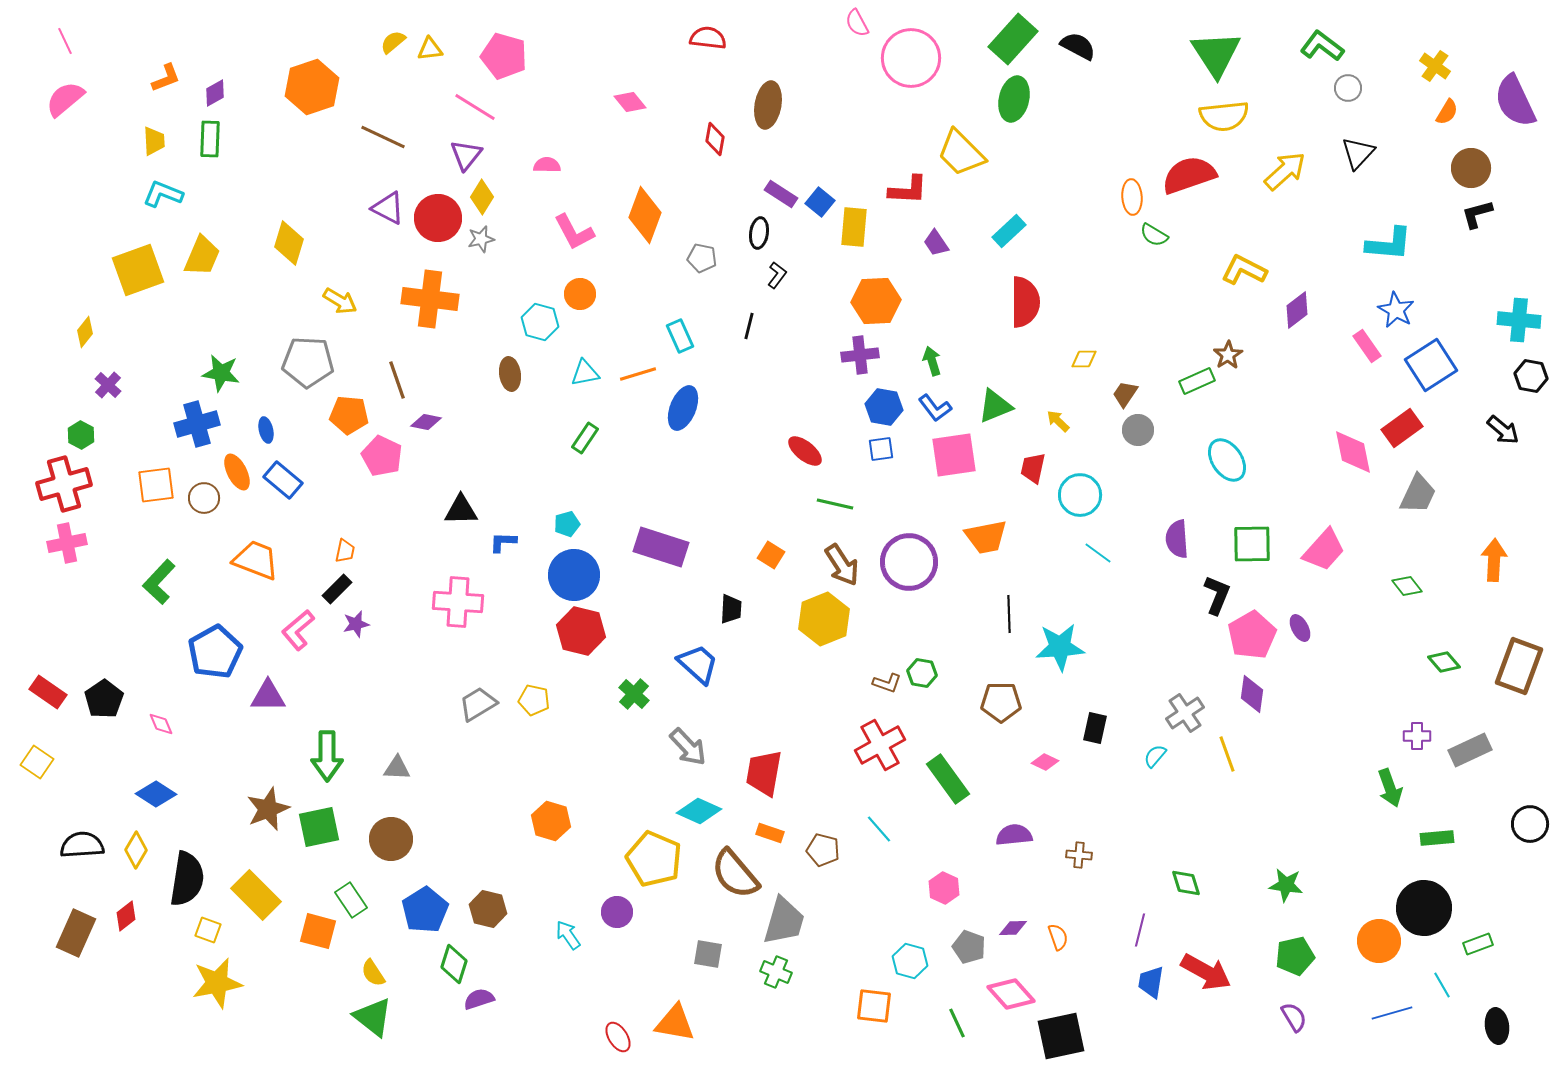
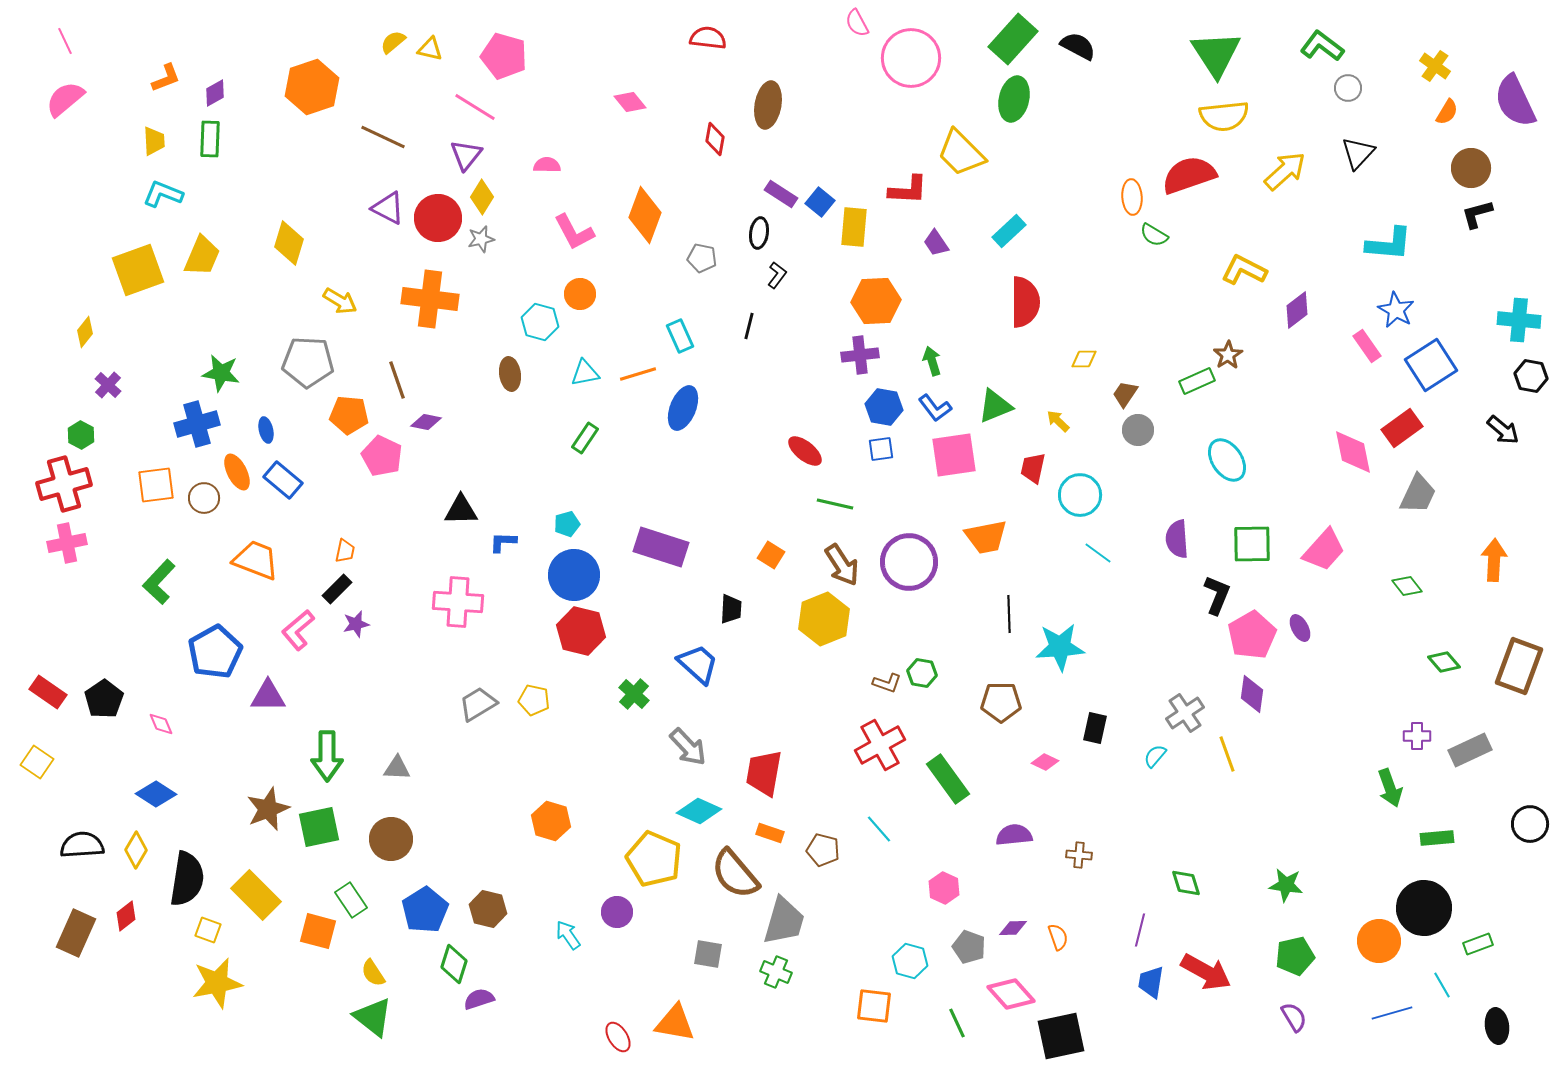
yellow triangle at (430, 49): rotated 20 degrees clockwise
